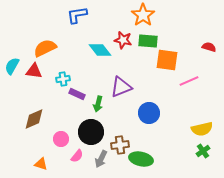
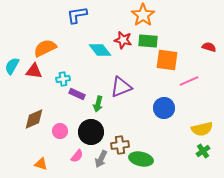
blue circle: moved 15 px right, 5 px up
pink circle: moved 1 px left, 8 px up
